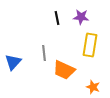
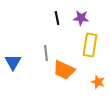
purple star: moved 1 px down
gray line: moved 2 px right
blue triangle: rotated 12 degrees counterclockwise
orange star: moved 5 px right, 5 px up
